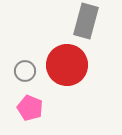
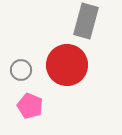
gray circle: moved 4 px left, 1 px up
pink pentagon: moved 2 px up
